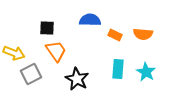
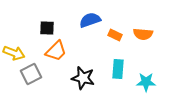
blue semicircle: rotated 20 degrees counterclockwise
orange trapezoid: rotated 80 degrees clockwise
cyan star: moved 10 px down; rotated 30 degrees counterclockwise
black star: moved 6 px right, 1 px up; rotated 15 degrees counterclockwise
